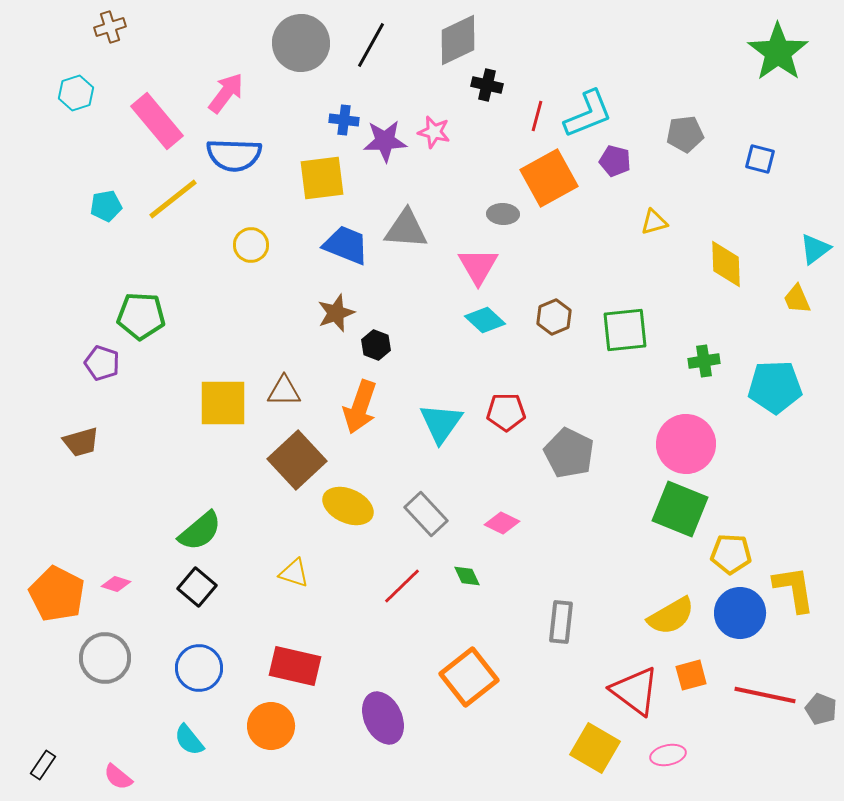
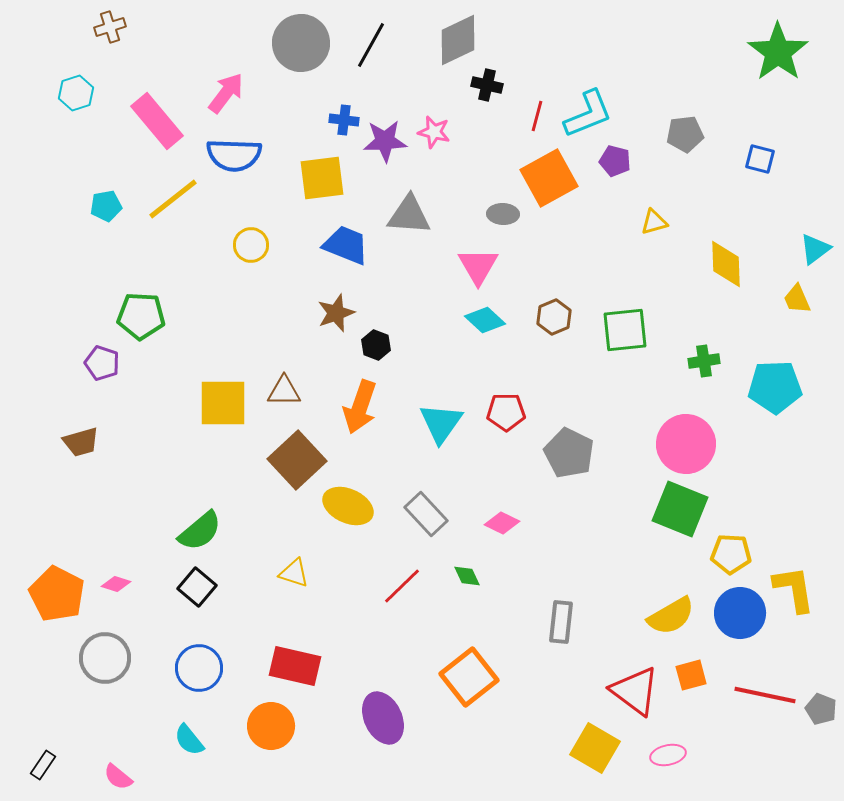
gray triangle at (406, 229): moved 3 px right, 14 px up
